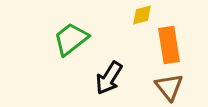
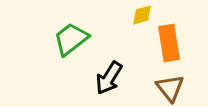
orange rectangle: moved 2 px up
brown triangle: moved 1 px right, 1 px down
